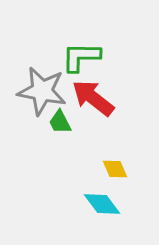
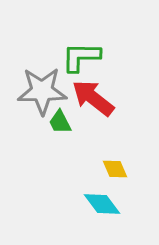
gray star: rotated 12 degrees counterclockwise
